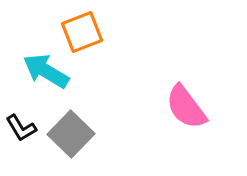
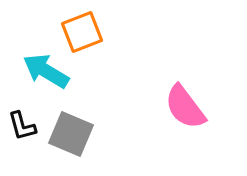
pink semicircle: moved 1 px left
black L-shape: moved 1 px right, 2 px up; rotated 16 degrees clockwise
gray square: rotated 21 degrees counterclockwise
